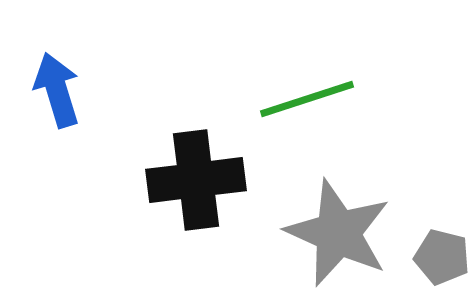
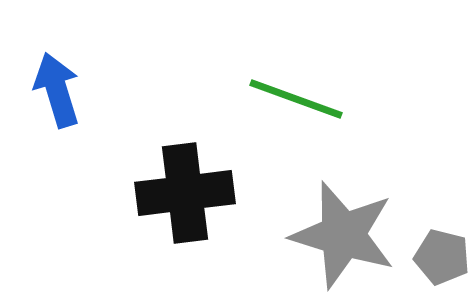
green line: moved 11 px left; rotated 38 degrees clockwise
black cross: moved 11 px left, 13 px down
gray star: moved 5 px right, 2 px down; rotated 7 degrees counterclockwise
